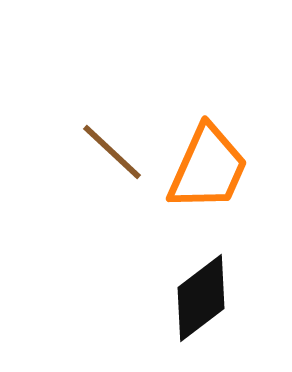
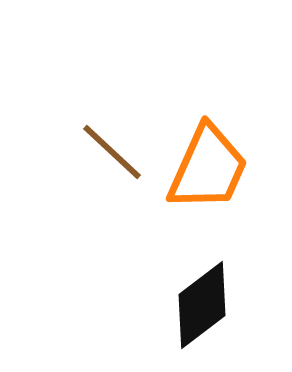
black diamond: moved 1 px right, 7 px down
